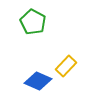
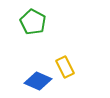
yellow rectangle: moved 1 px left, 1 px down; rotated 70 degrees counterclockwise
